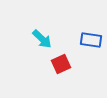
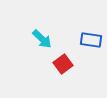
red square: moved 2 px right; rotated 12 degrees counterclockwise
